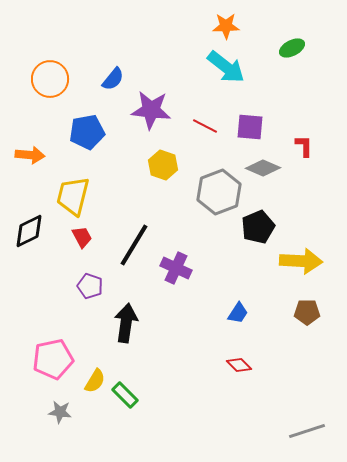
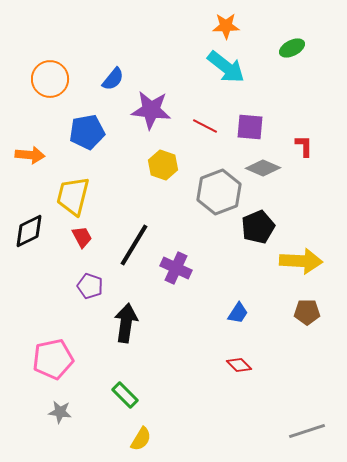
yellow semicircle: moved 46 px right, 58 px down
